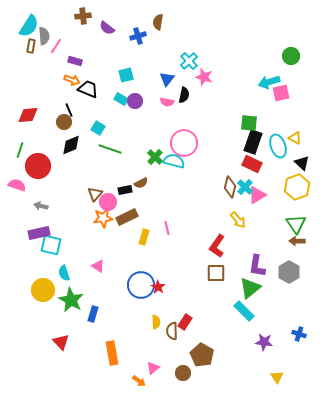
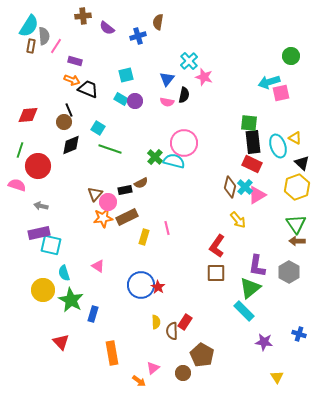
black rectangle at (253, 142): rotated 25 degrees counterclockwise
